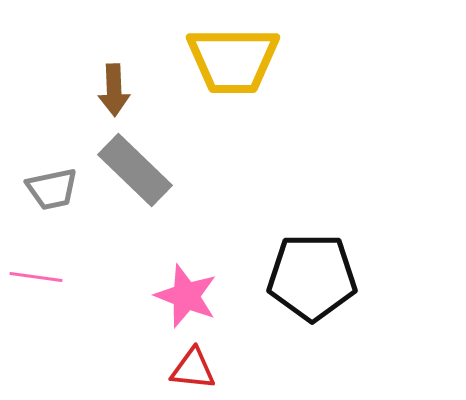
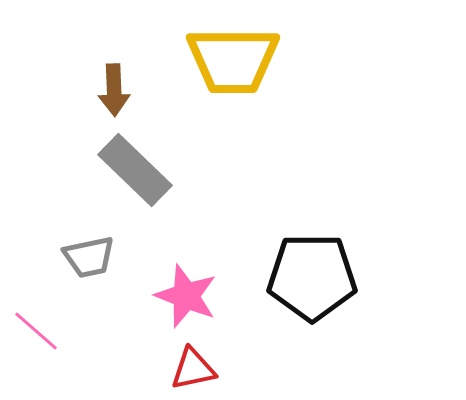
gray trapezoid: moved 37 px right, 68 px down
pink line: moved 54 px down; rotated 33 degrees clockwise
red triangle: rotated 18 degrees counterclockwise
